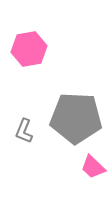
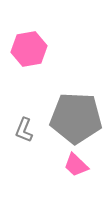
gray L-shape: moved 1 px up
pink trapezoid: moved 17 px left, 2 px up
